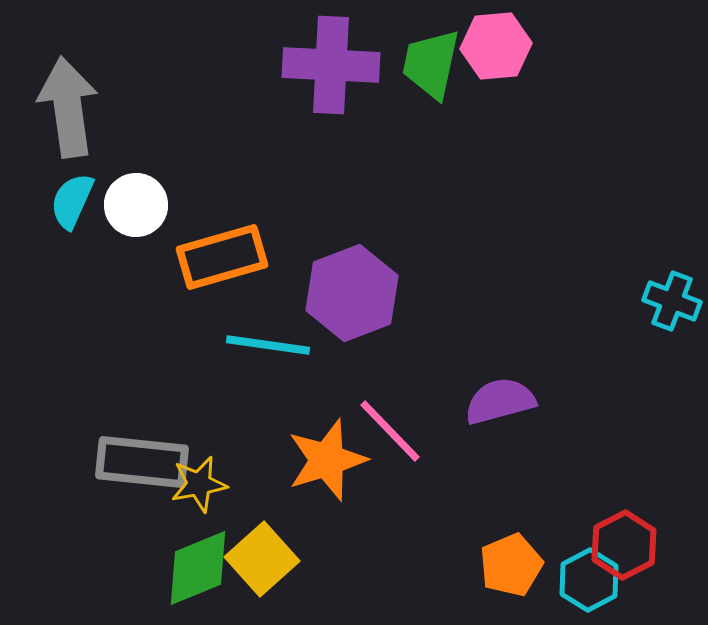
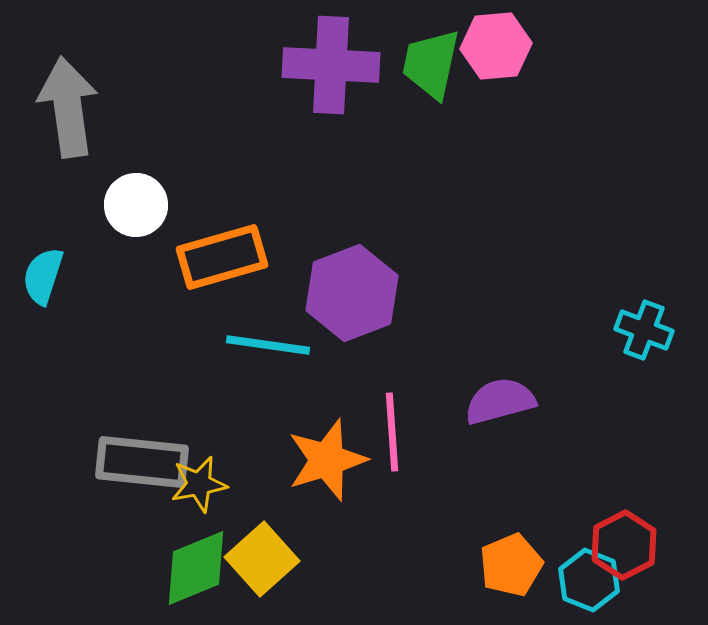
cyan semicircle: moved 29 px left, 75 px down; rotated 6 degrees counterclockwise
cyan cross: moved 28 px left, 29 px down
pink line: moved 2 px right, 1 px down; rotated 40 degrees clockwise
green diamond: moved 2 px left
cyan hexagon: rotated 10 degrees counterclockwise
